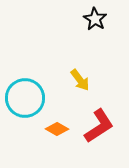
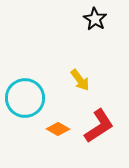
orange diamond: moved 1 px right
